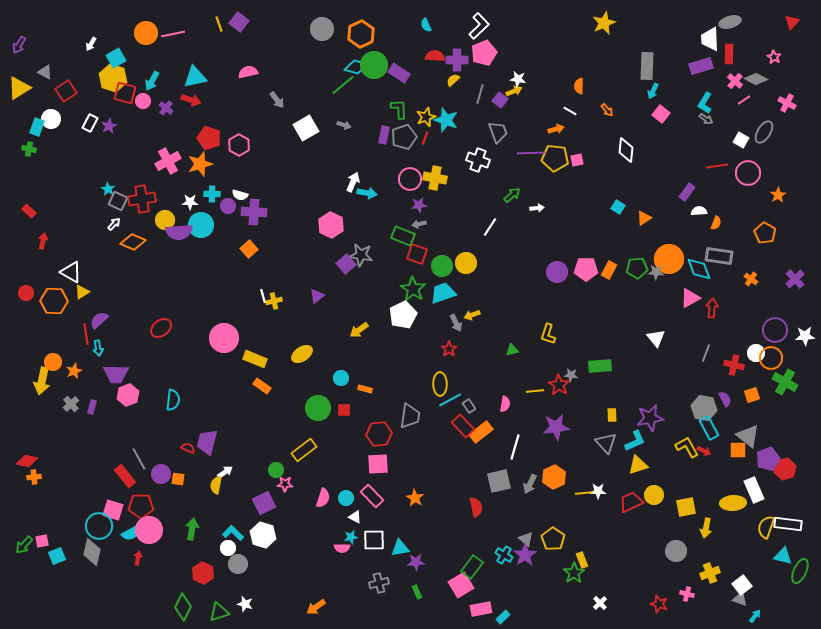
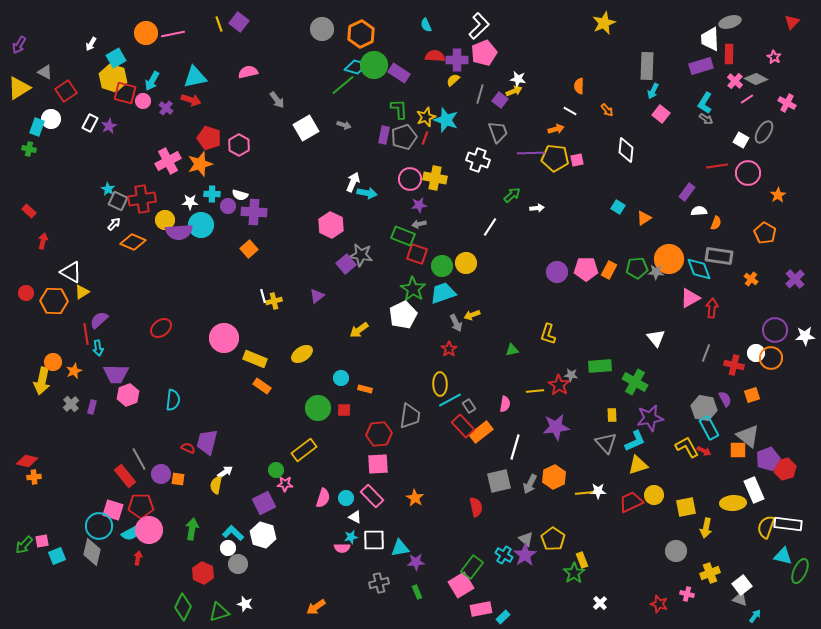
pink line at (744, 100): moved 3 px right, 1 px up
green cross at (785, 382): moved 150 px left
